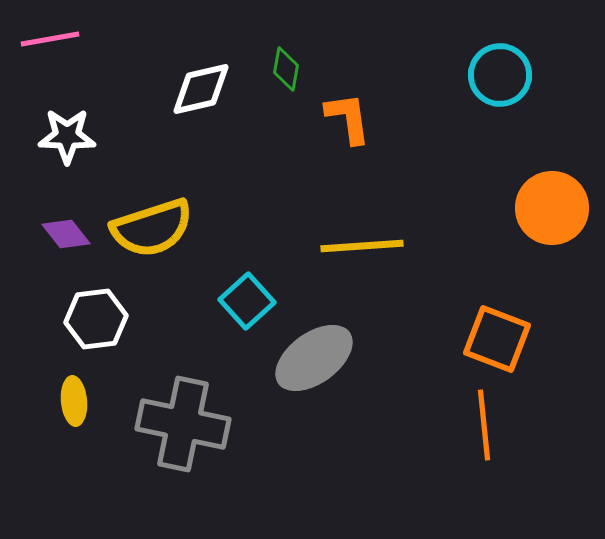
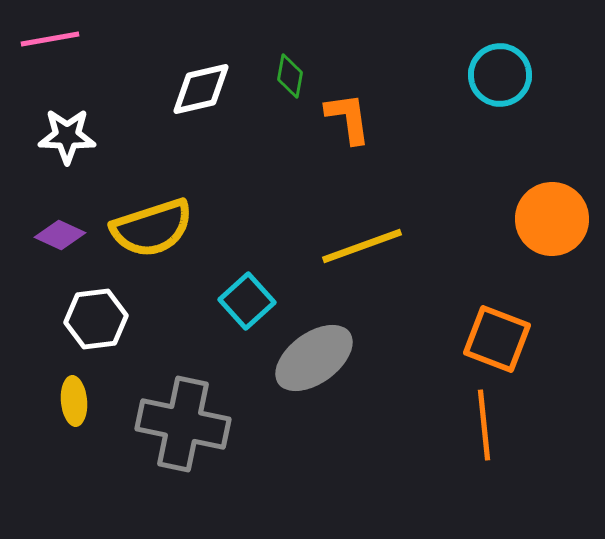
green diamond: moved 4 px right, 7 px down
orange circle: moved 11 px down
purple diamond: moved 6 px left, 1 px down; rotated 27 degrees counterclockwise
yellow line: rotated 16 degrees counterclockwise
